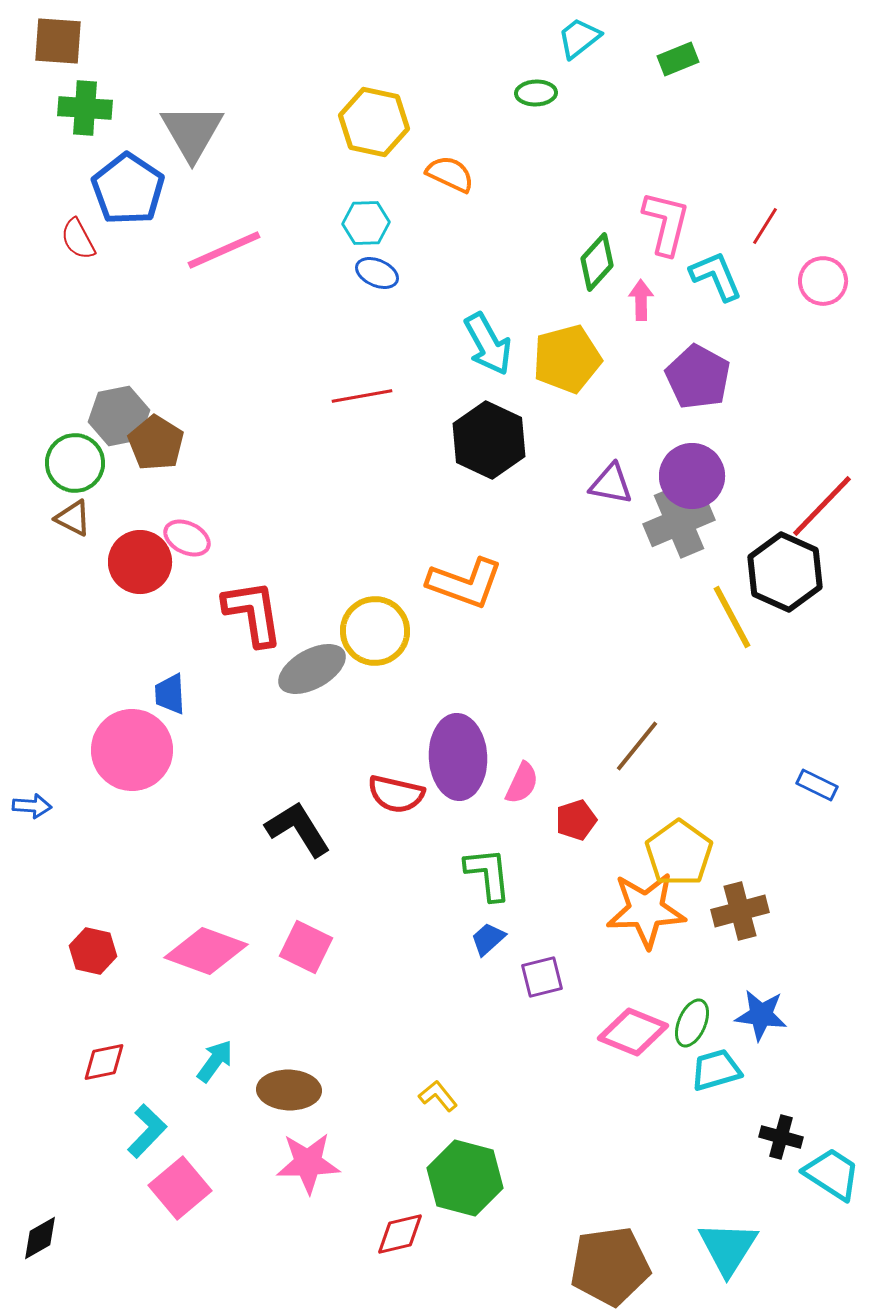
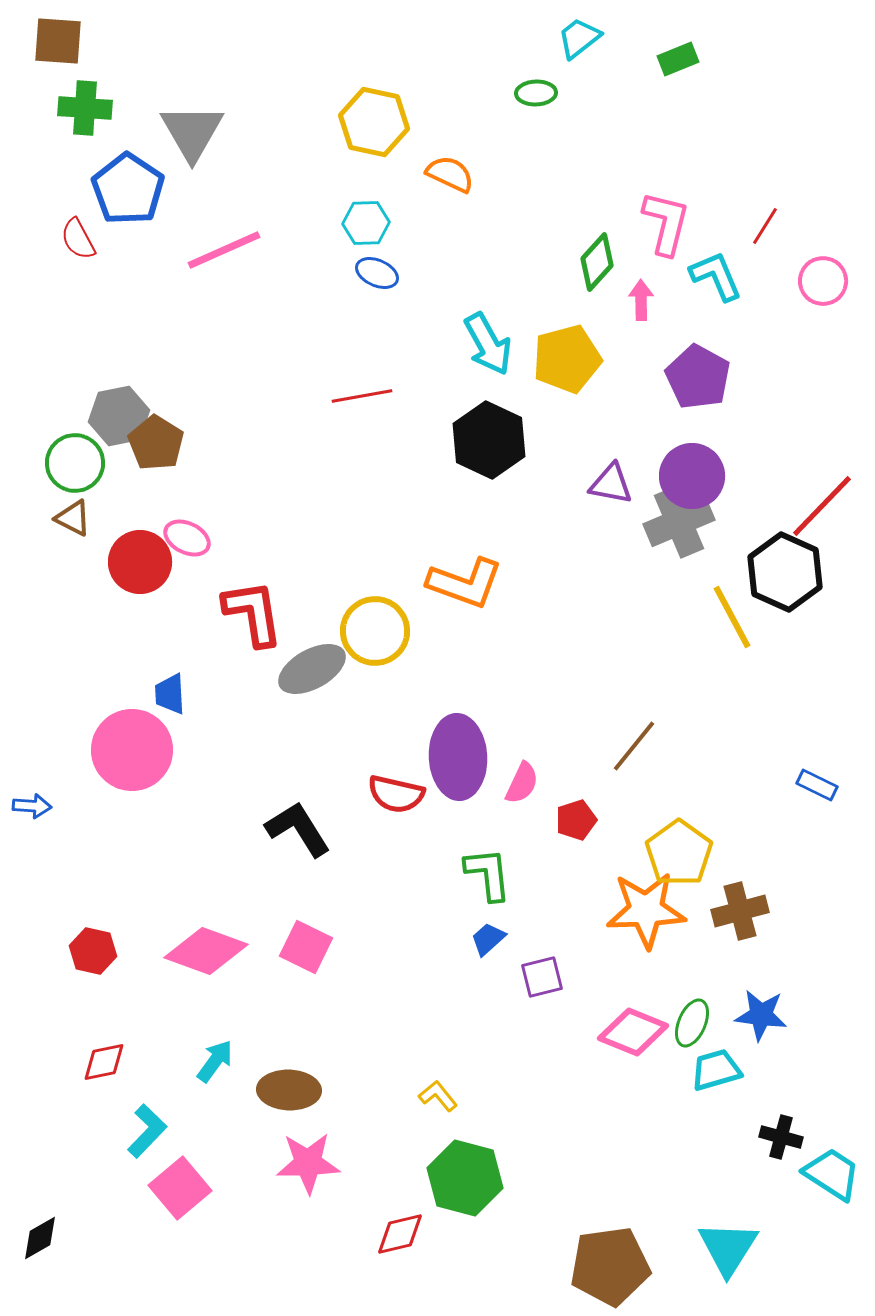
brown line at (637, 746): moved 3 px left
